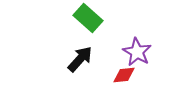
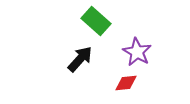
green rectangle: moved 8 px right, 3 px down
red diamond: moved 2 px right, 8 px down
